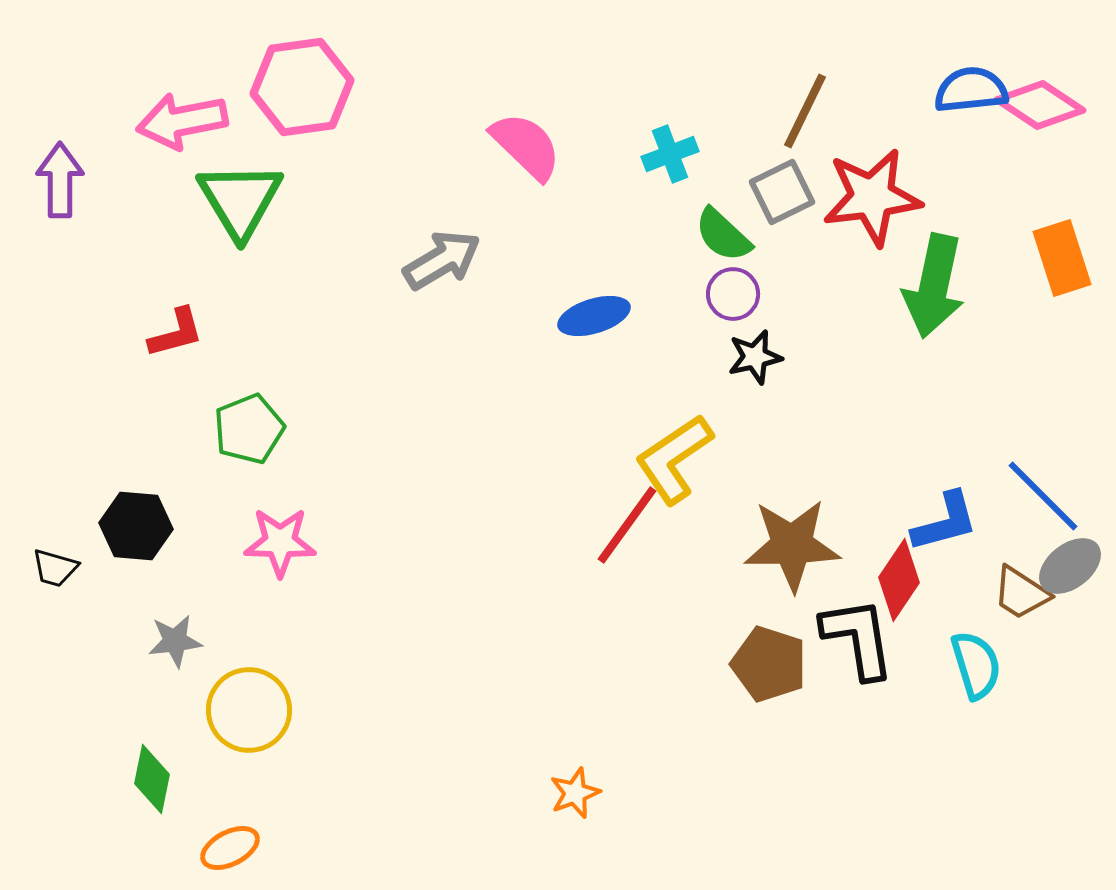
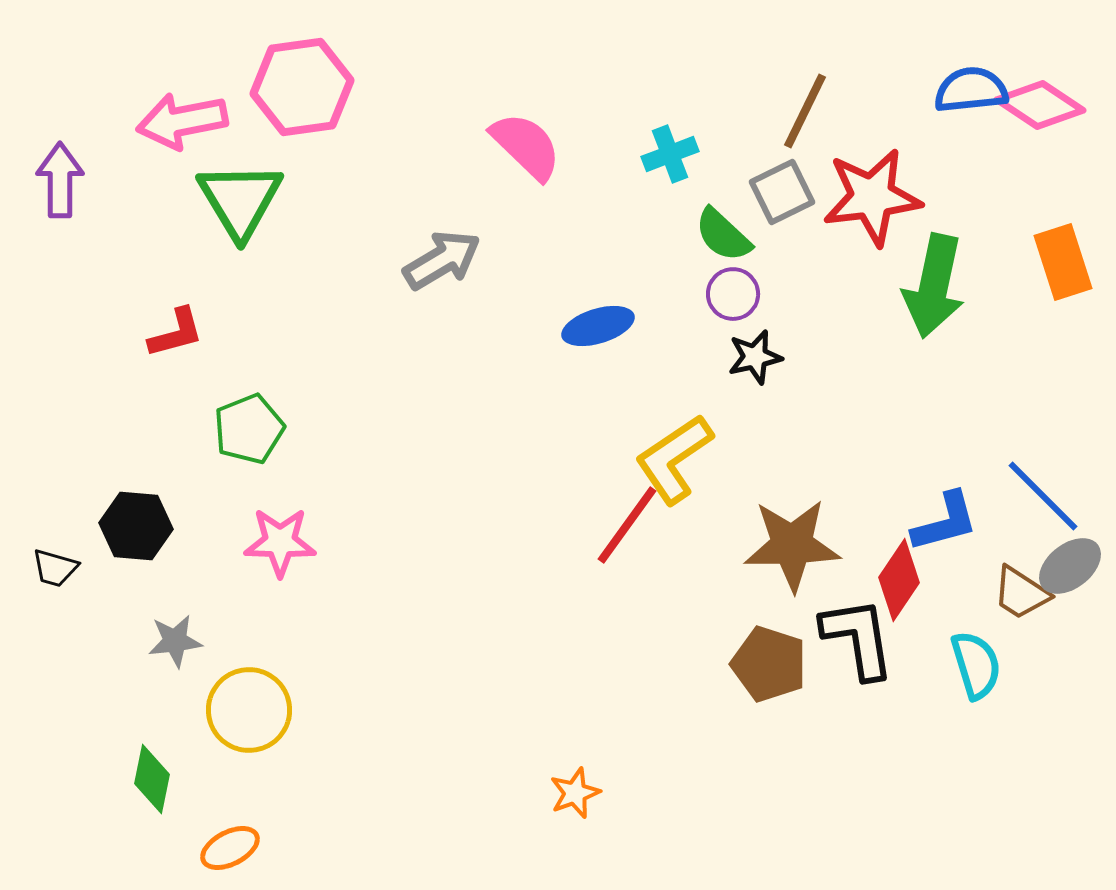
orange rectangle: moved 1 px right, 4 px down
blue ellipse: moved 4 px right, 10 px down
